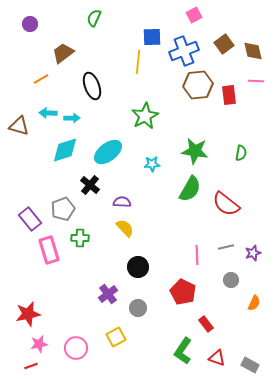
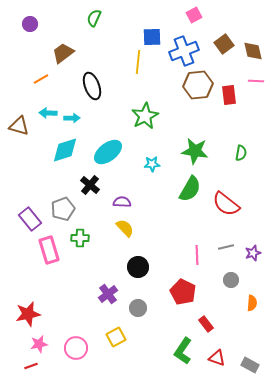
orange semicircle at (254, 303): moved 2 px left; rotated 21 degrees counterclockwise
